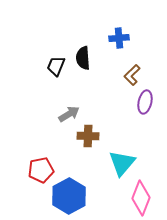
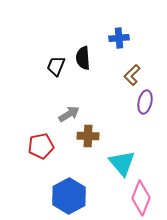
cyan triangle: rotated 20 degrees counterclockwise
red pentagon: moved 24 px up
